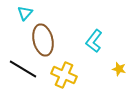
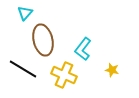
cyan L-shape: moved 11 px left, 8 px down
yellow star: moved 7 px left, 1 px down
